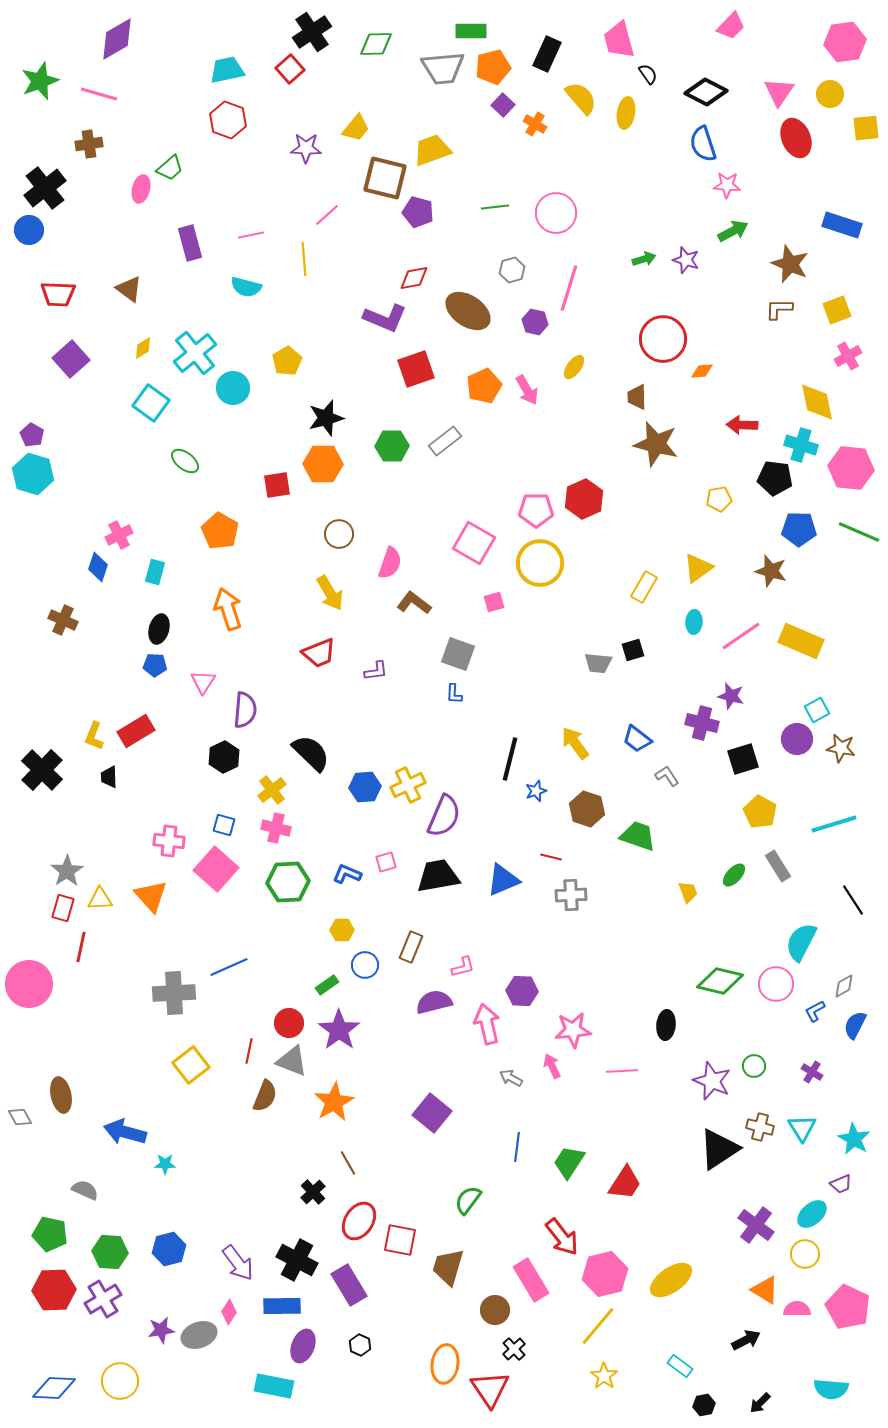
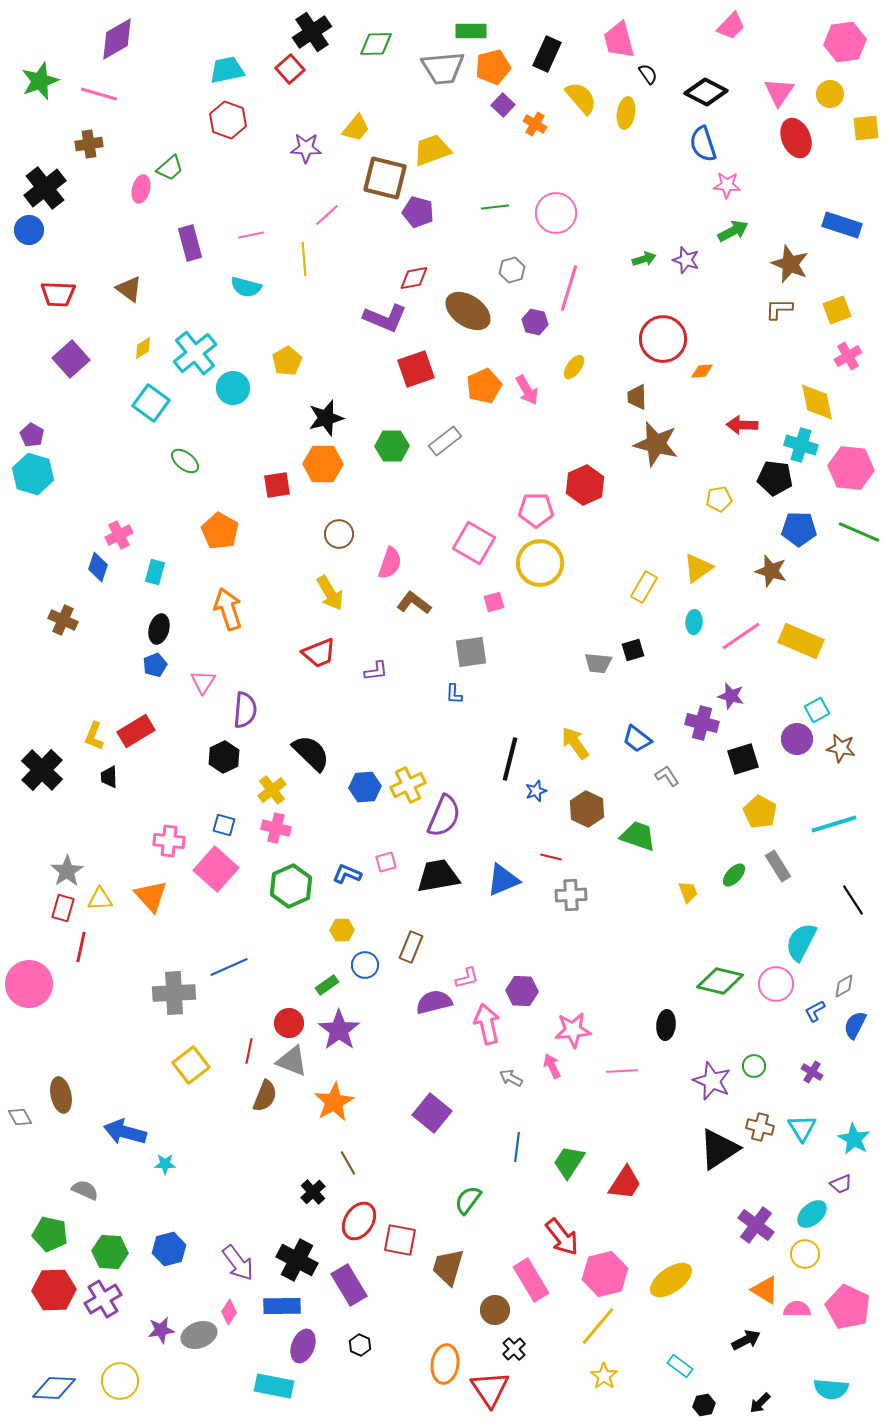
red hexagon at (584, 499): moved 1 px right, 14 px up
gray square at (458, 654): moved 13 px right, 2 px up; rotated 28 degrees counterclockwise
blue pentagon at (155, 665): rotated 25 degrees counterclockwise
brown hexagon at (587, 809): rotated 8 degrees clockwise
green hexagon at (288, 882): moved 3 px right, 4 px down; rotated 21 degrees counterclockwise
pink L-shape at (463, 967): moved 4 px right, 11 px down
